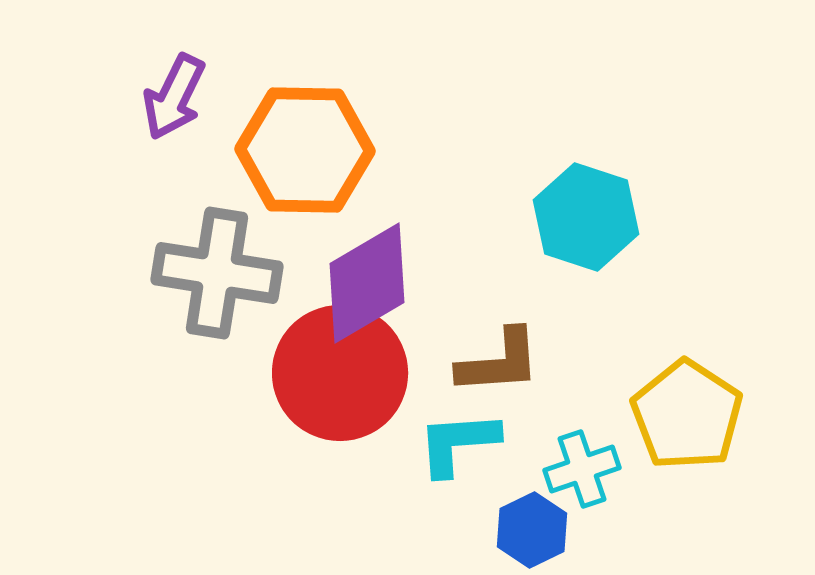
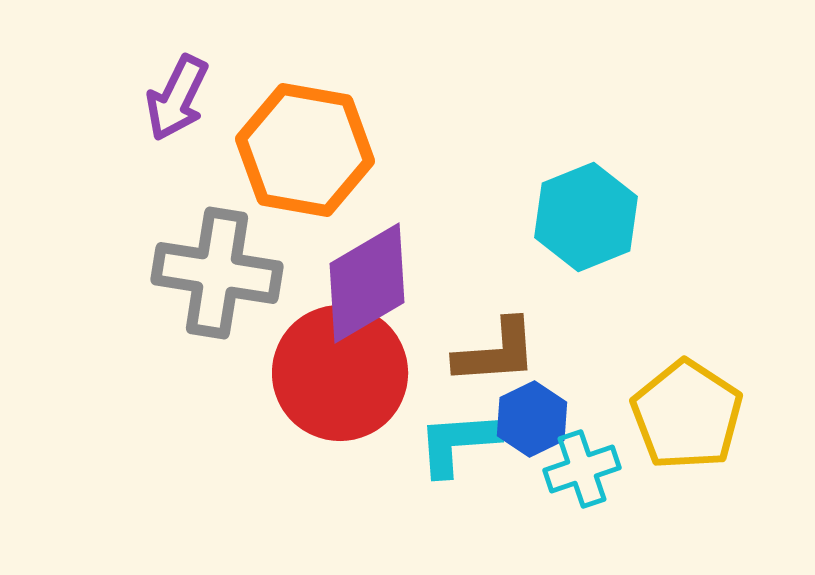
purple arrow: moved 3 px right, 1 px down
orange hexagon: rotated 9 degrees clockwise
cyan hexagon: rotated 20 degrees clockwise
brown L-shape: moved 3 px left, 10 px up
blue hexagon: moved 111 px up
